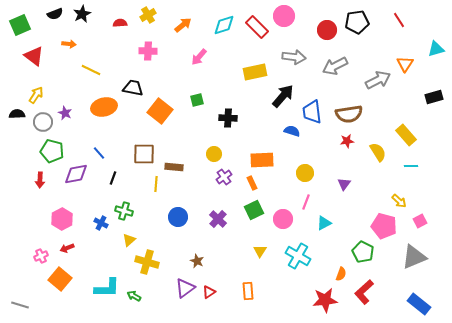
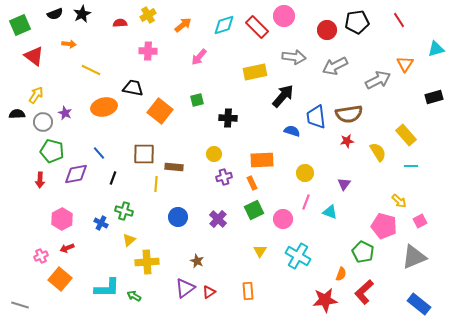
blue trapezoid at (312, 112): moved 4 px right, 5 px down
purple cross at (224, 177): rotated 21 degrees clockwise
cyan triangle at (324, 223): moved 6 px right, 11 px up; rotated 49 degrees clockwise
yellow cross at (147, 262): rotated 20 degrees counterclockwise
